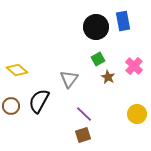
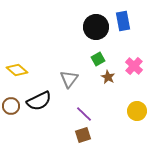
black semicircle: rotated 145 degrees counterclockwise
yellow circle: moved 3 px up
